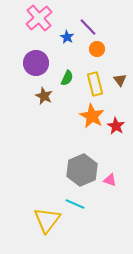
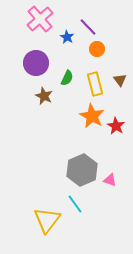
pink cross: moved 1 px right, 1 px down
cyan line: rotated 30 degrees clockwise
